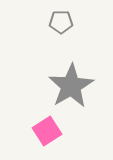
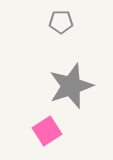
gray star: rotated 12 degrees clockwise
